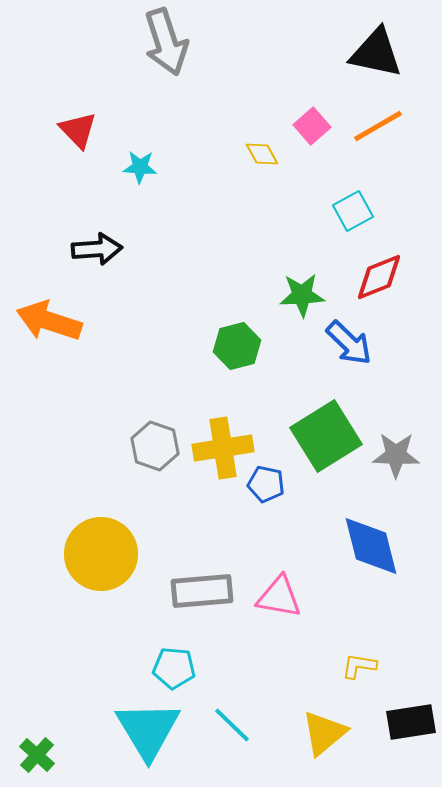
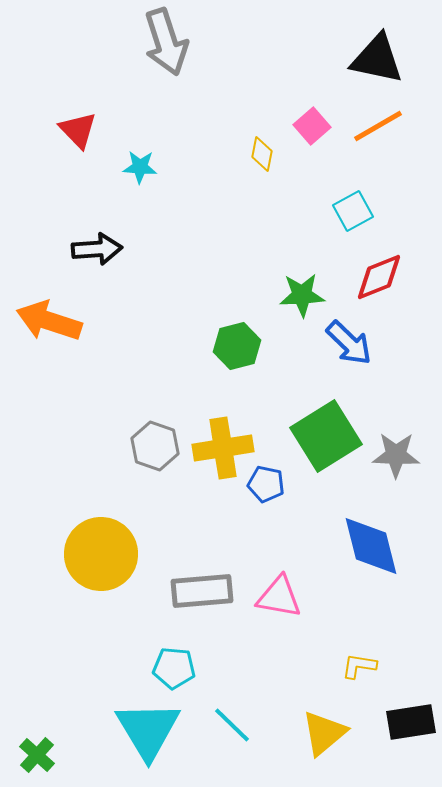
black triangle: moved 1 px right, 6 px down
yellow diamond: rotated 40 degrees clockwise
